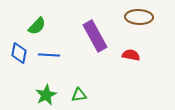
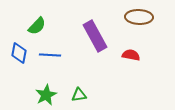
blue line: moved 1 px right
